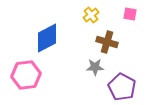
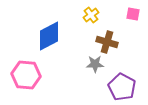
pink square: moved 3 px right
blue diamond: moved 2 px right, 2 px up
gray star: moved 3 px up
pink hexagon: rotated 12 degrees clockwise
